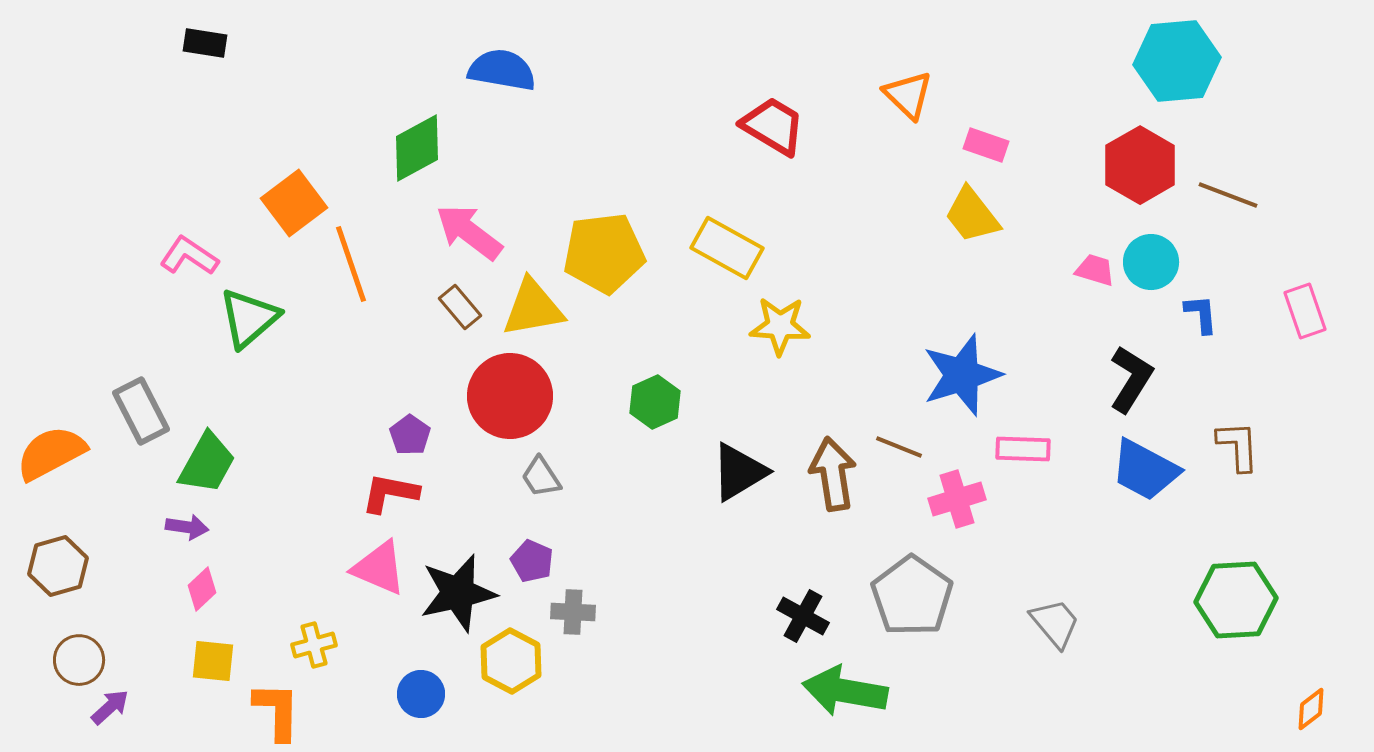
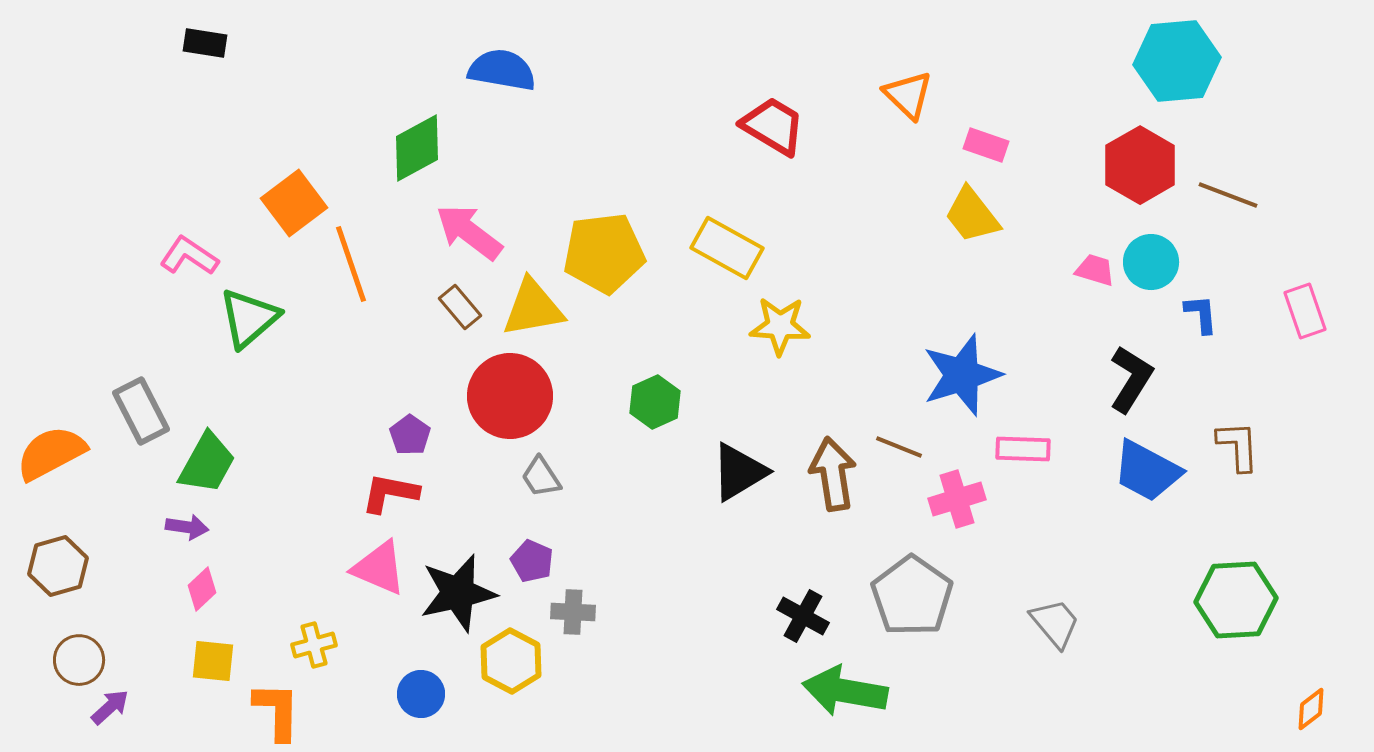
blue trapezoid at (1145, 470): moved 2 px right, 1 px down
